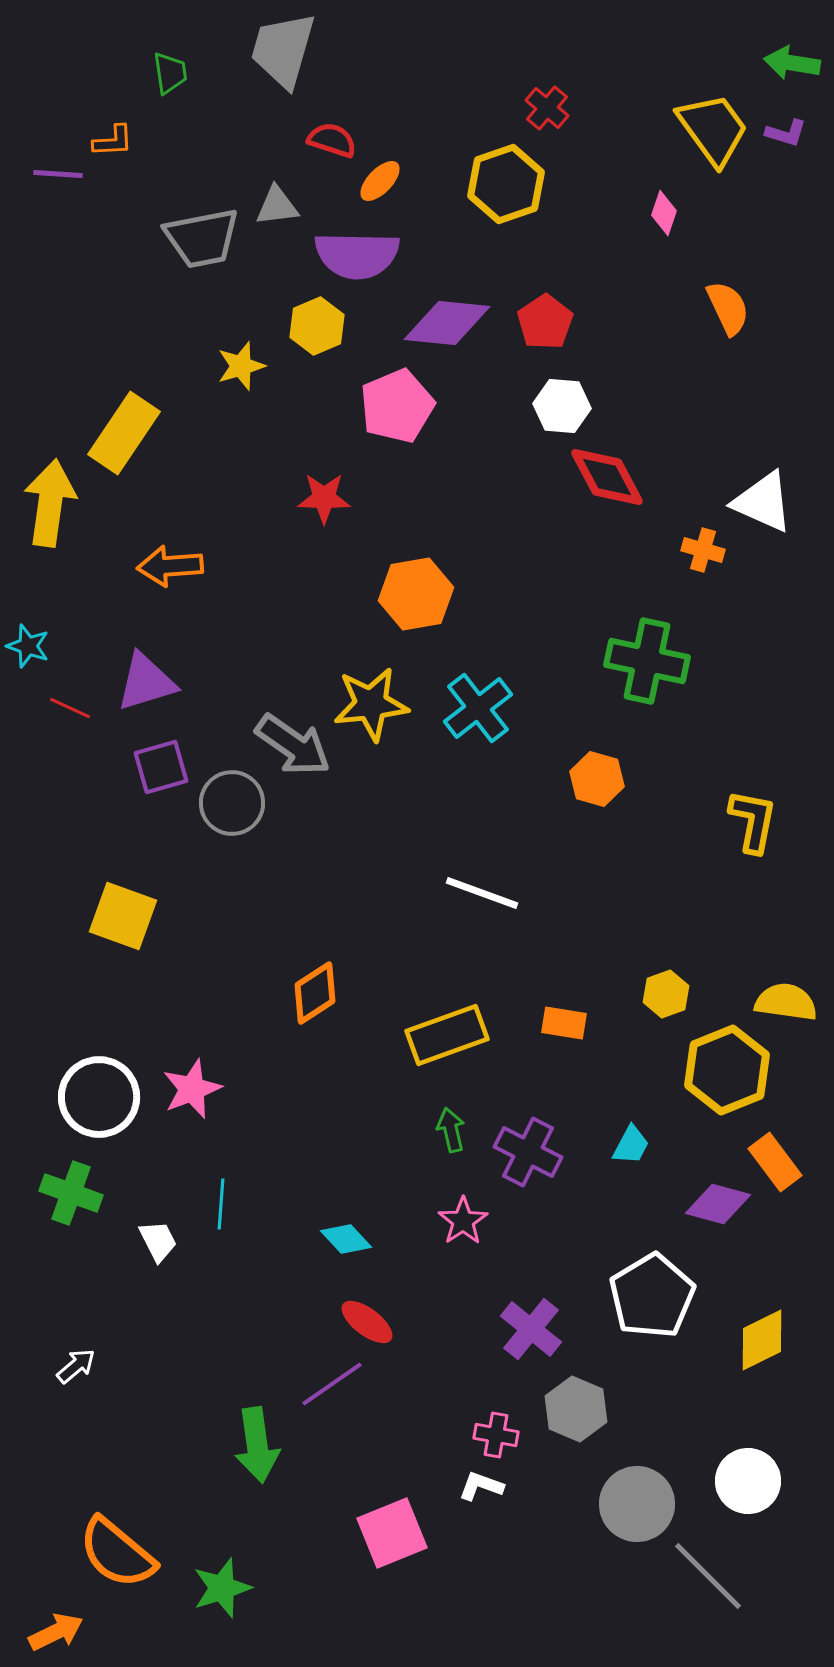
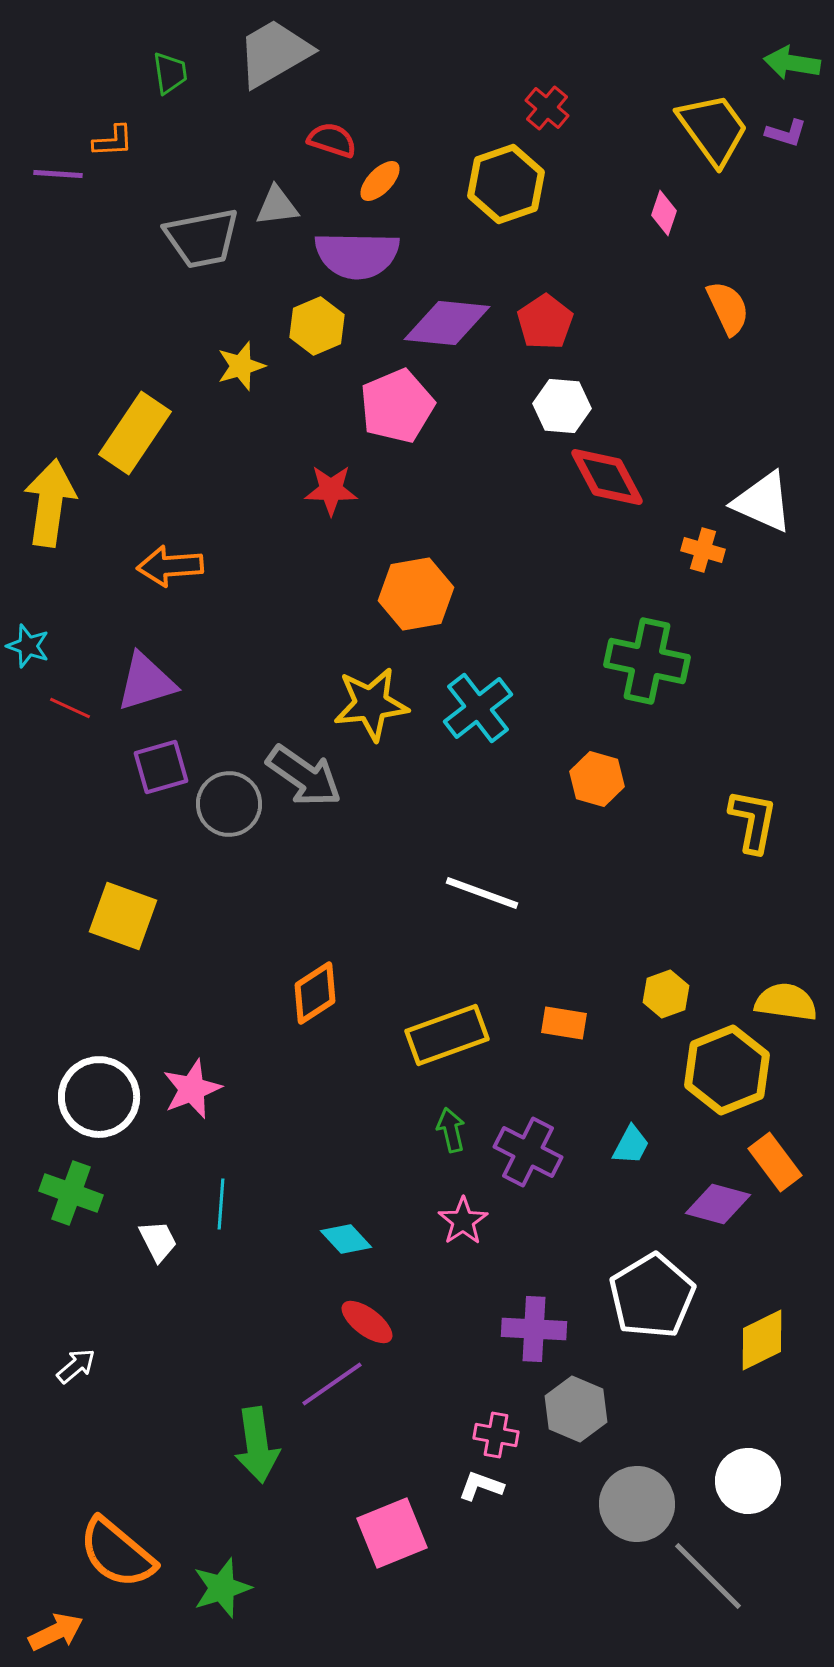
gray trapezoid at (283, 50): moved 9 px left, 3 px down; rotated 44 degrees clockwise
yellow rectangle at (124, 433): moved 11 px right
red star at (324, 498): moved 7 px right, 8 px up
gray arrow at (293, 745): moved 11 px right, 31 px down
gray circle at (232, 803): moved 3 px left, 1 px down
purple cross at (531, 1329): moved 3 px right; rotated 36 degrees counterclockwise
